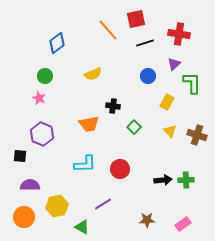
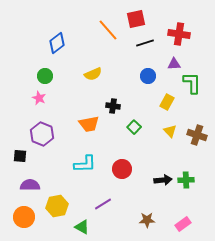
purple triangle: rotated 40 degrees clockwise
red circle: moved 2 px right
